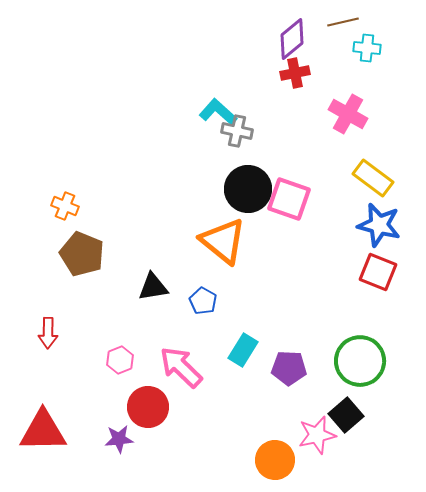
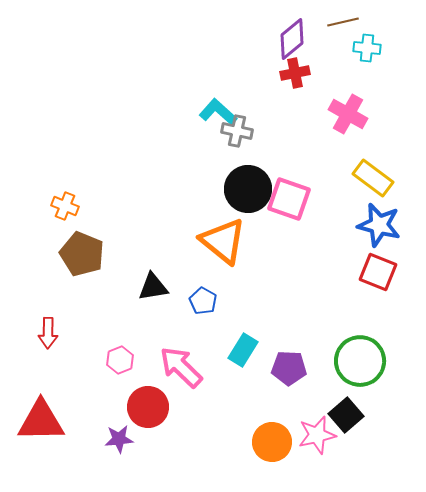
red triangle: moved 2 px left, 10 px up
orange circle: moved 3 px left, 18 px up
